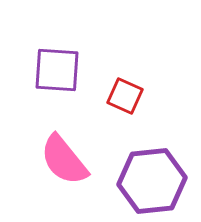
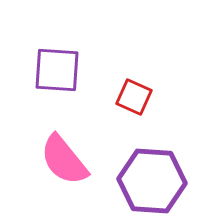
red square: moved 9 px right, 1 px down
purple hexagon: rotated 10 degrees clockwise
